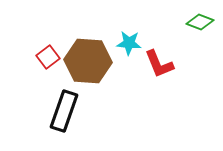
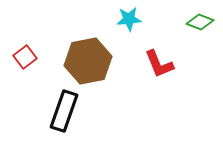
cyan star: moved 24 px up; rotated 10 degrees counterclockwise
red square: moved 23 px left
brown hexagon: rotated 15 degrees counterclockwise
